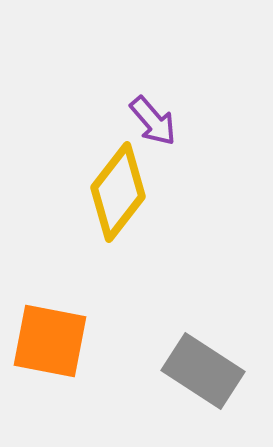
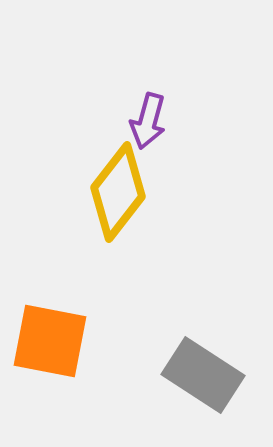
purple arrow: moved 5 px left; rotated 56 degrees clockwise
gray rectangle: moved 4 px down
